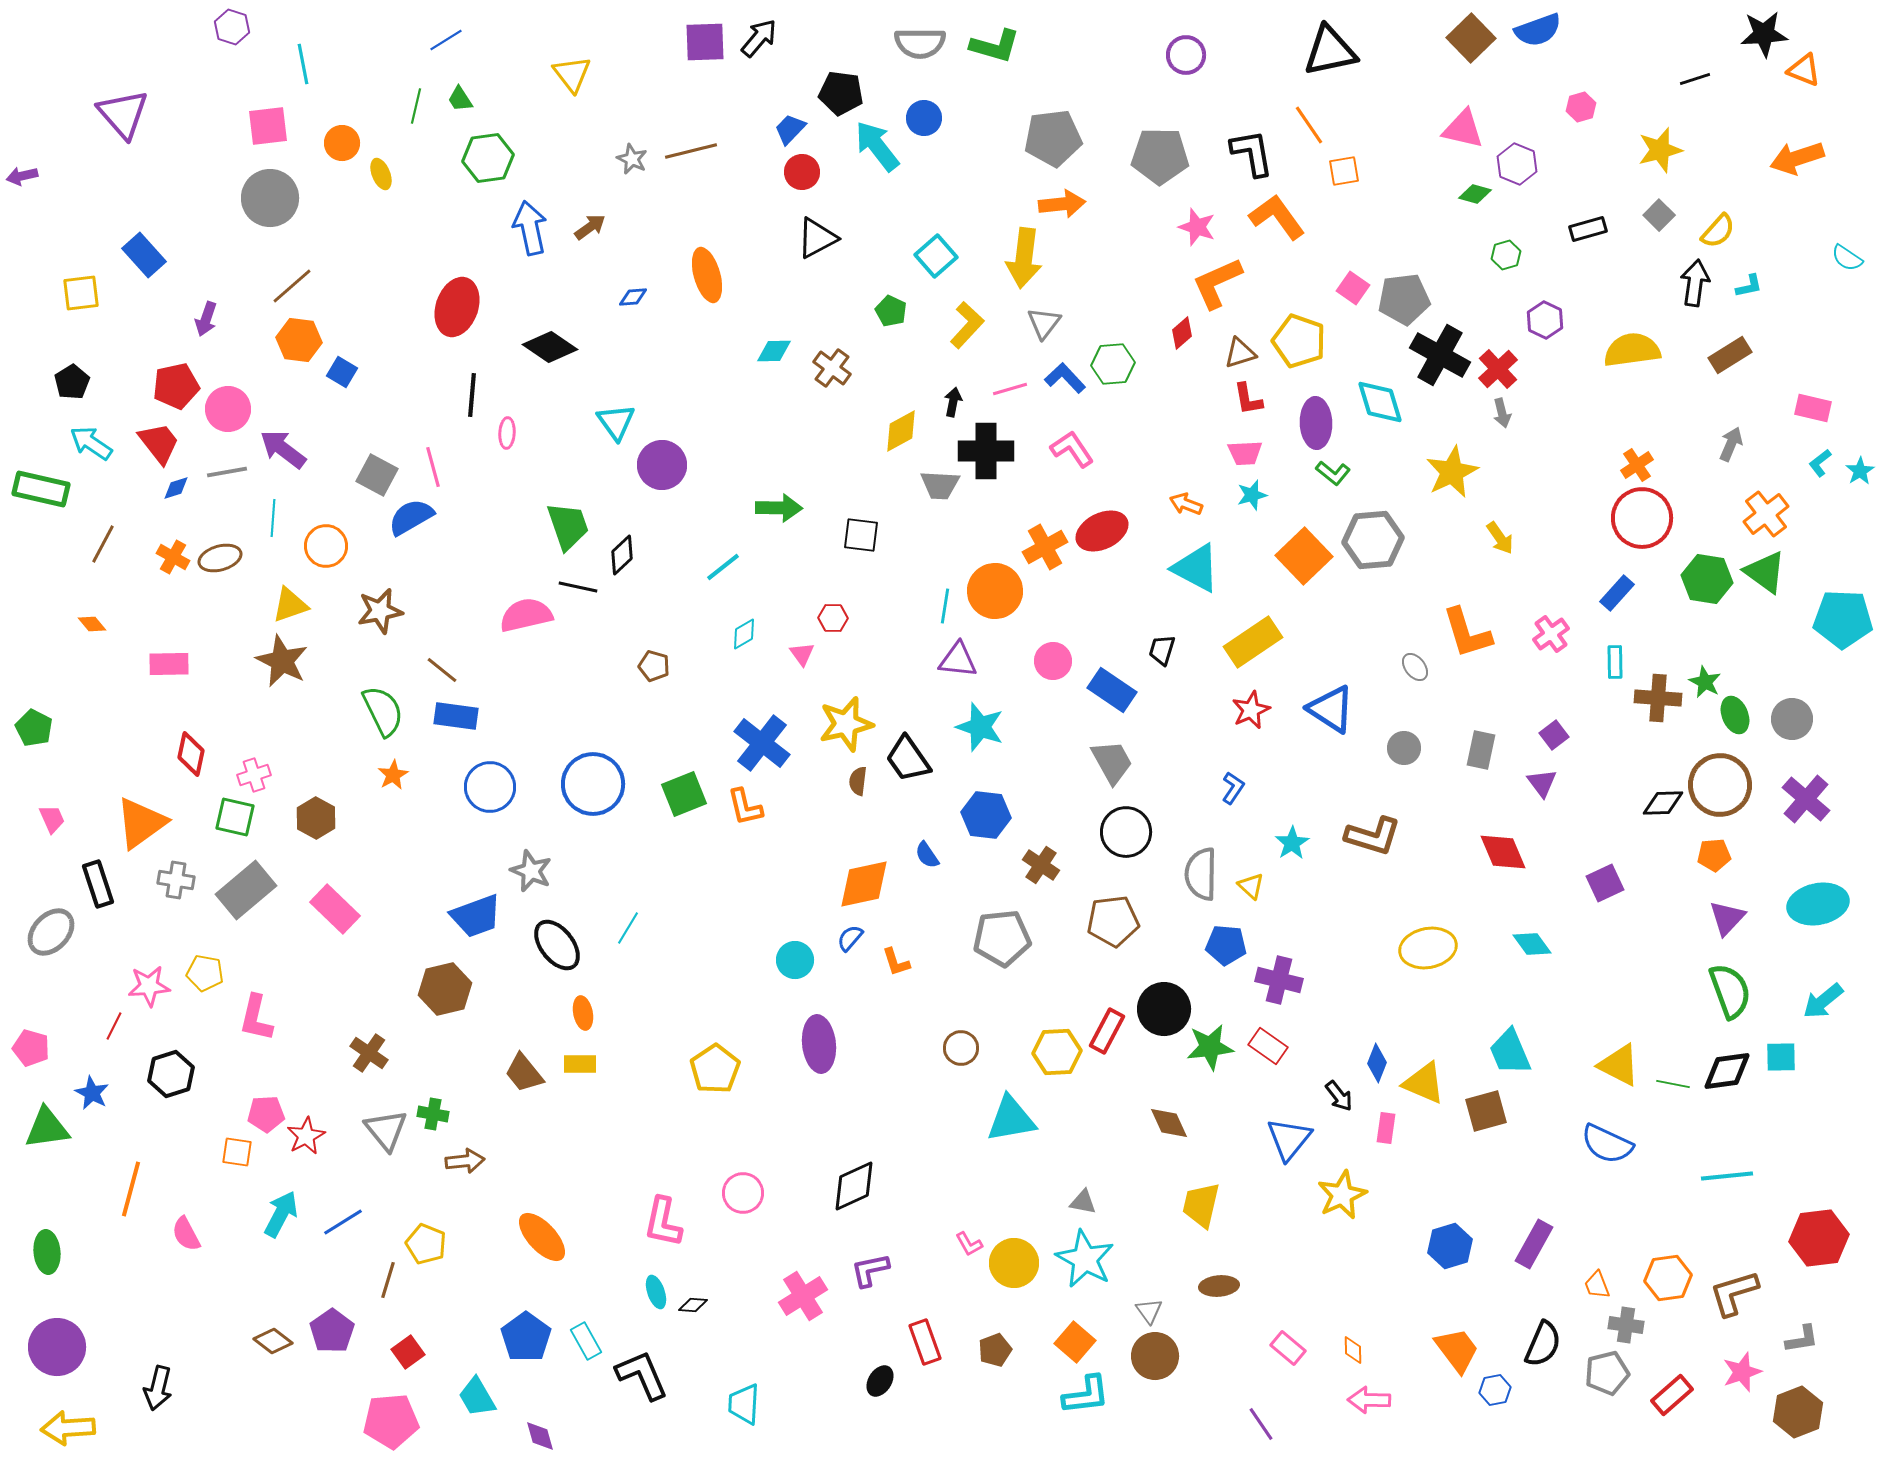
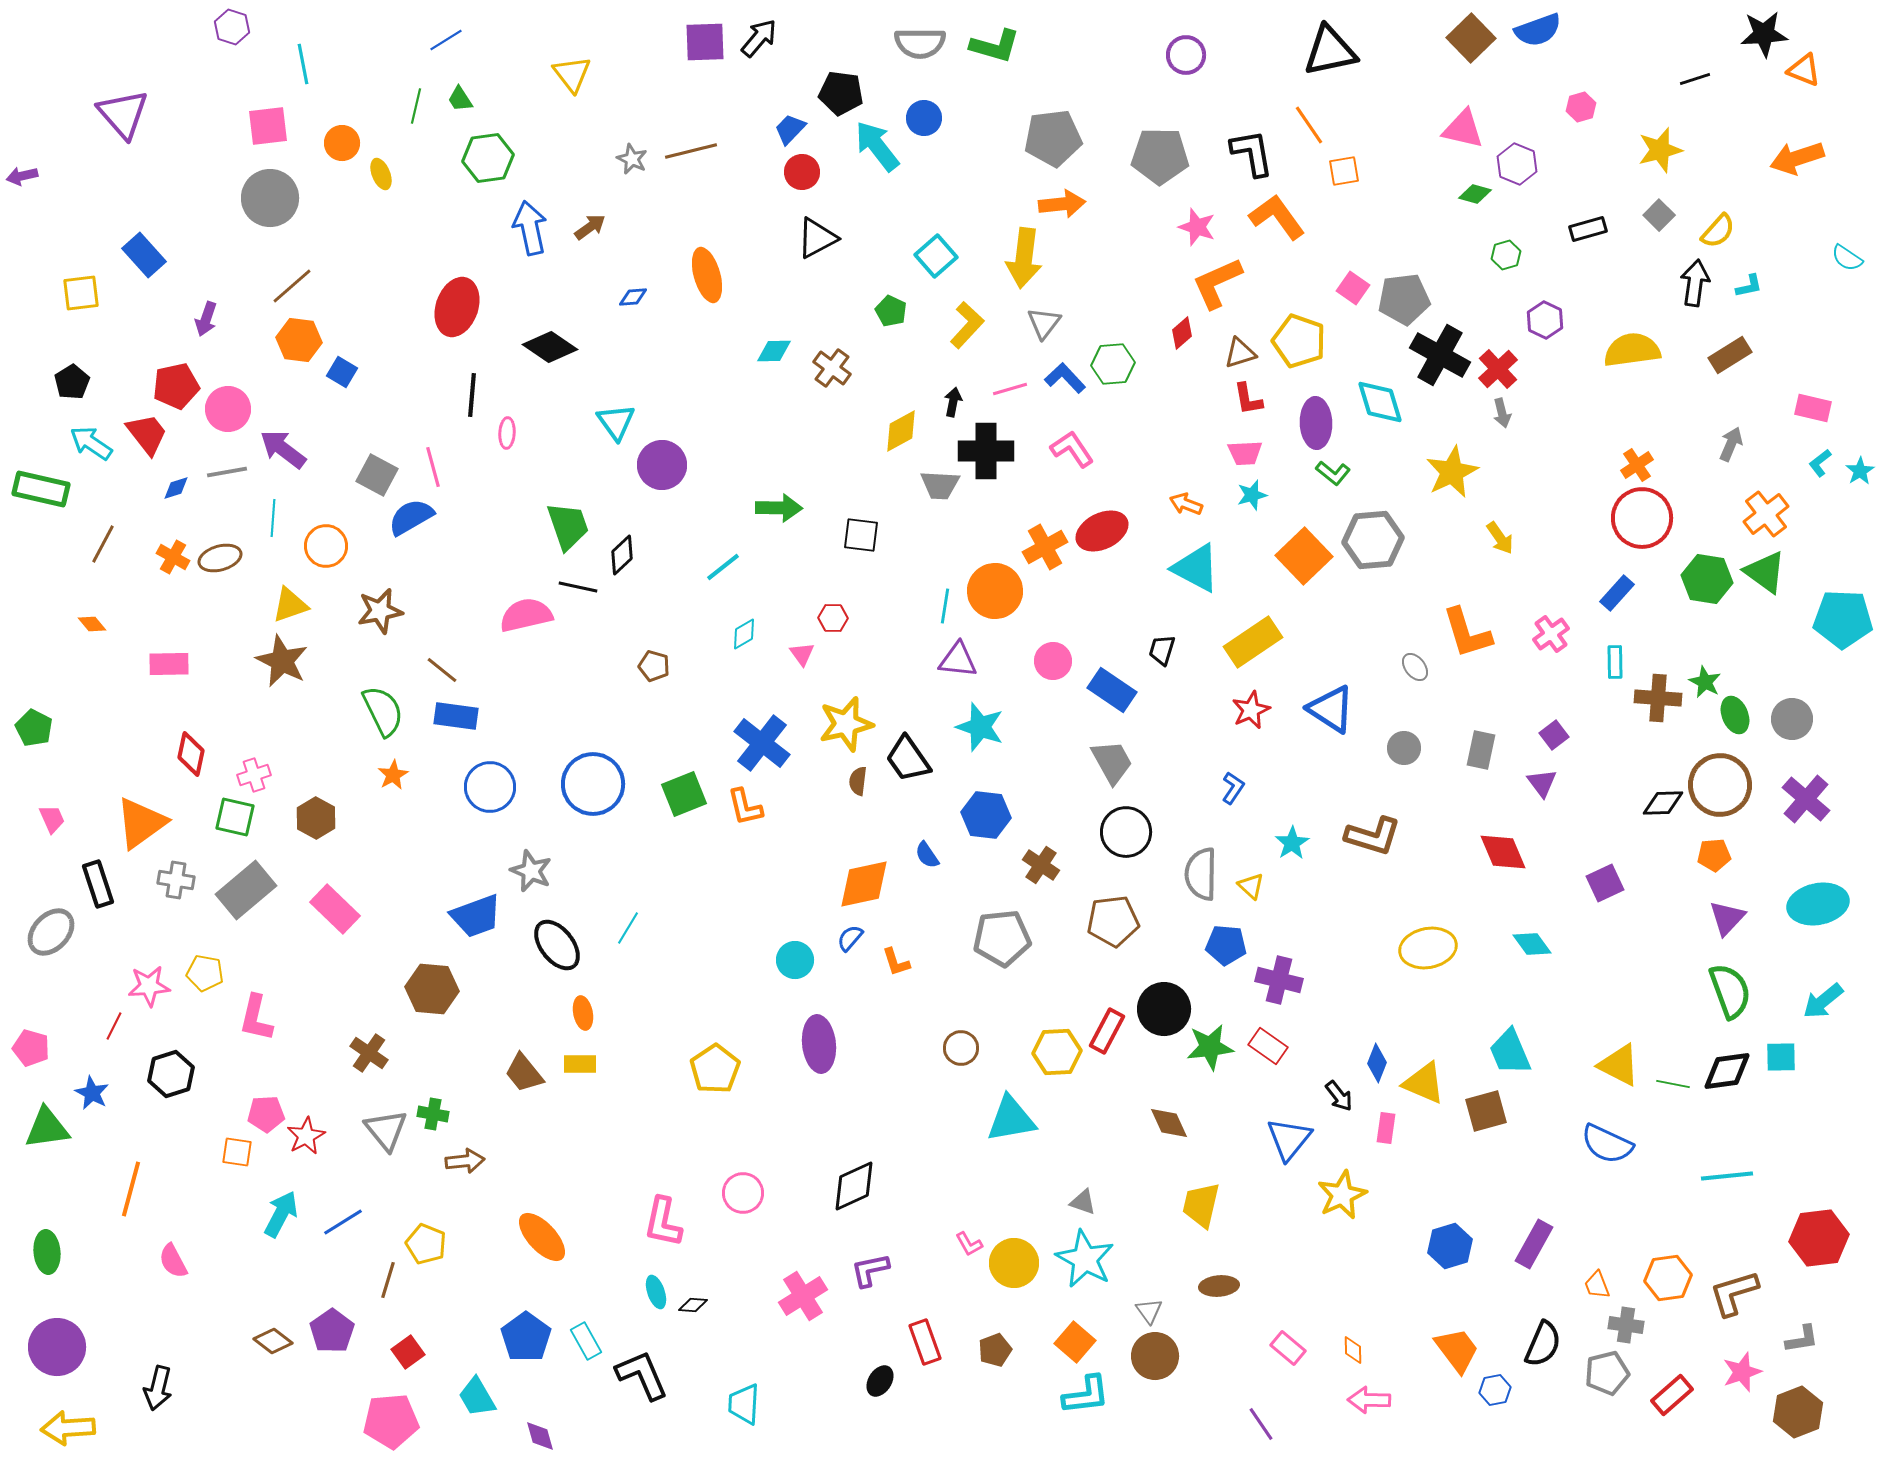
red trapezoid at (159, 443): moved 12 px left, 9 px up
brown hexagon at (445, 989): moved 13 px left; rotated 18 degrees clockwise
gray triangle at (1083, 1202): rotated 8 degrees clockwise
pink semicircle at (186, 1234): moved 13 px left, 27 px down
